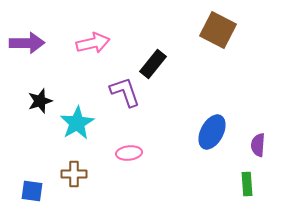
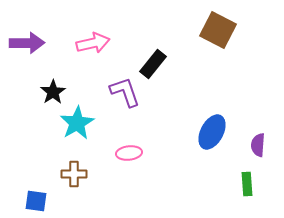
black star: moved 13 px right, 9 px up; rotated 15 degrees counterclockwise
blue square: moved 4 px right, 10 px down
